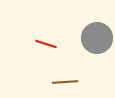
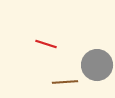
gray circle: moved 27 px down
